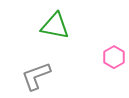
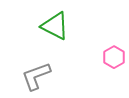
green triangle: rotated 16 degrees clockwise
